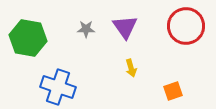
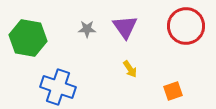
gray star: moved 1 px right
yellow arrow: moved 1 px left, 1 px down; rotated 18 degrees counterclockwise
